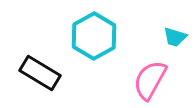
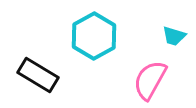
cyan trapezoid: moved 1 px left, 1 px up
black rectangle: moved 2 px left, 2 px down
